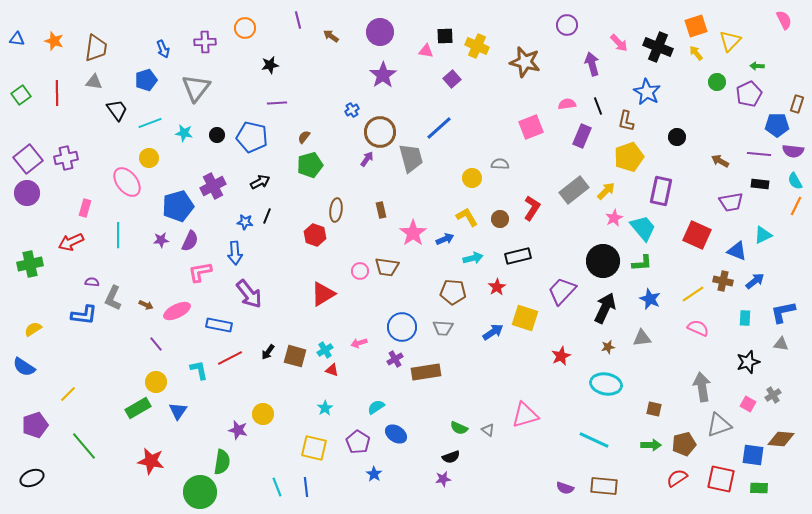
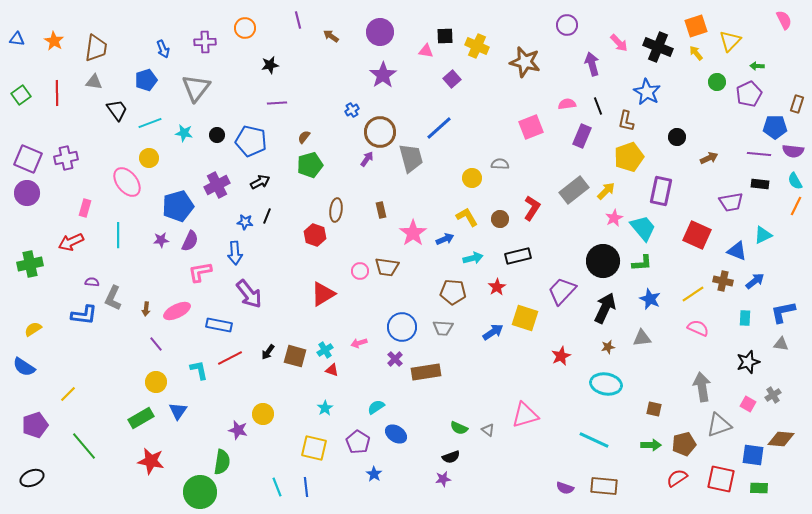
orange star at (54, 41): rotated 12 degrees clockwise
blue pentagon at (777, 125): moved 2 px left, 2 px down
blue pentagon at (252, 137): moved 1 px left, 4 px down
purple square at (28, 159): rotated 28 degrees counterclockwise
brown arrow at (720, 161): moved 11 px left, 3 px up; rotated 126 degrees clockwise
purple cross at (213, 186): moved 4 px right, 1 px up
brown arrow at (146, 305): moved 4 px down; rotated 72 degrees clockwise
purple cross at (395, 359): rotated 14 degrees counterclockwise
green rectangle at (138, 408): moved 3 px right, 10 px down
